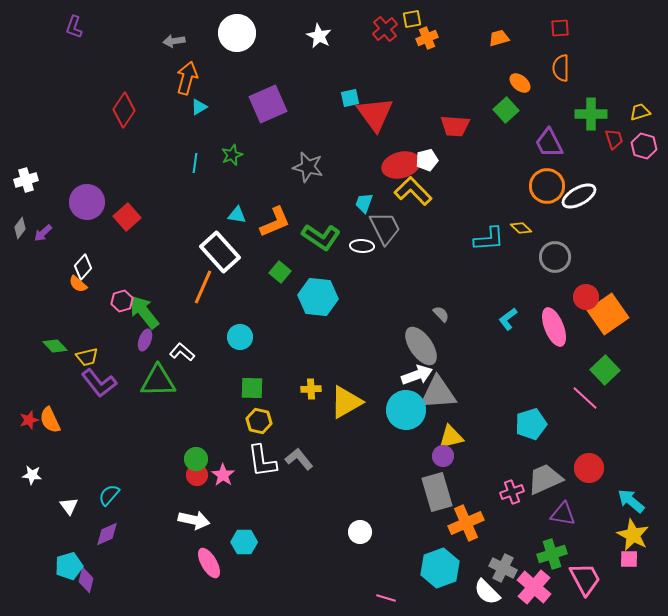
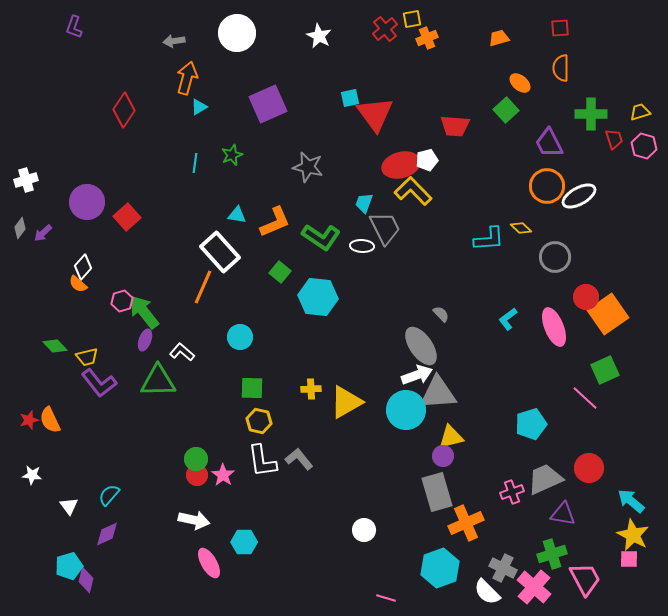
green square at (605, 370): rotated 20 degrees clockwise
white circle at (360, 532): moved 4 px right, 2 px up
